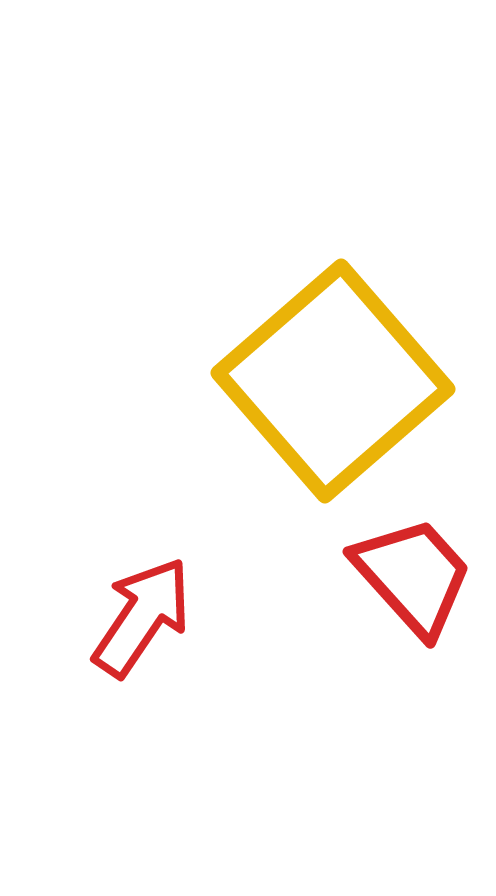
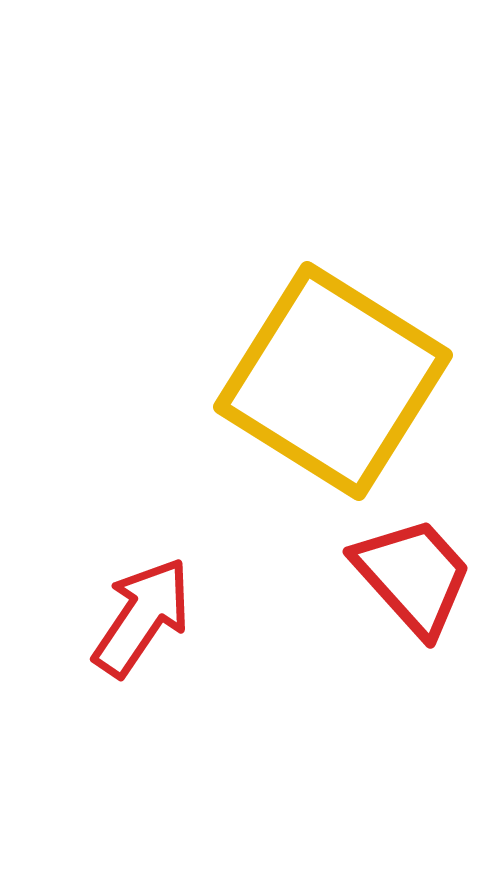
yellow square: rotated 17 degrees counterclockwise
